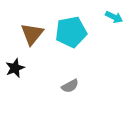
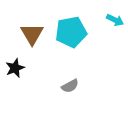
cyan arrow: moved 1 px right, 3 px down
brown triangle: rotated 10 degrees counterclockwise
